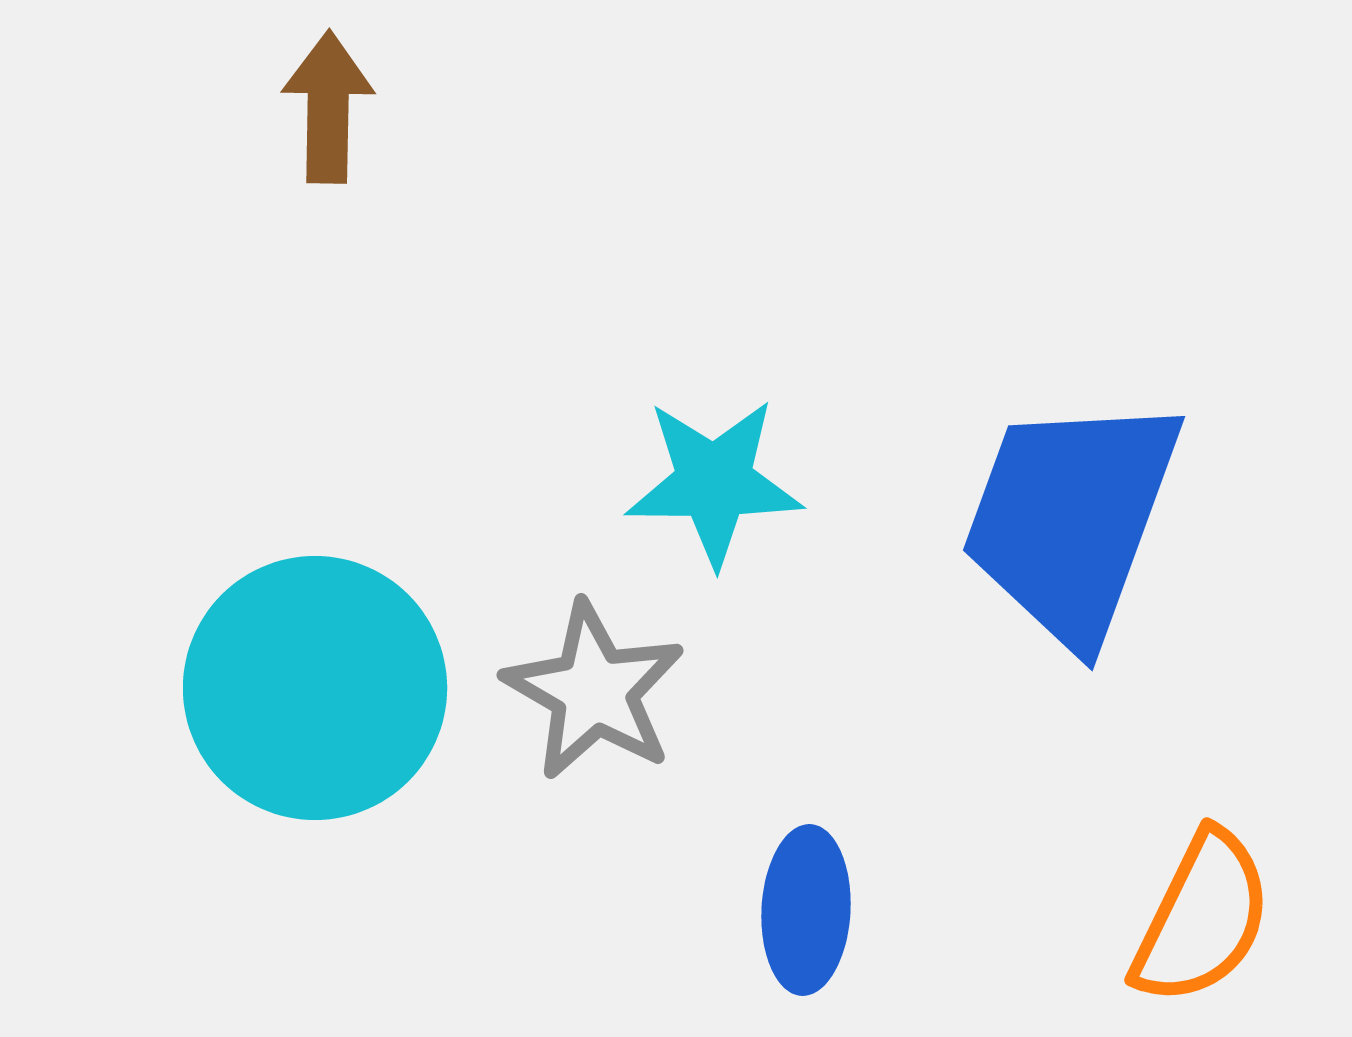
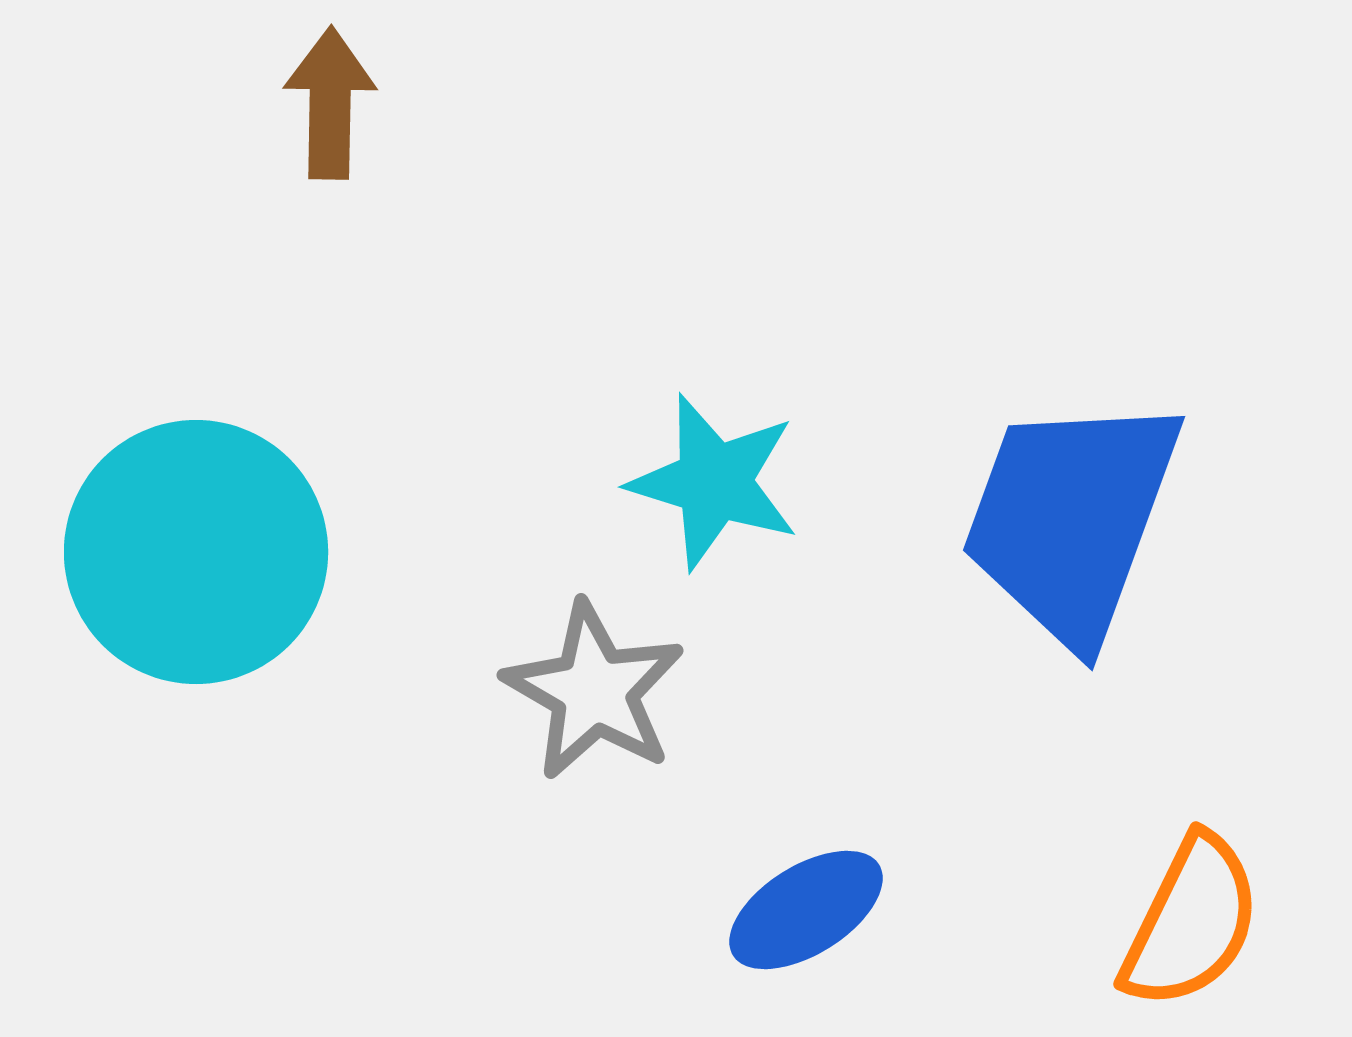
brown arrow: moved 2 px right, 4 px up
cyan star: rotated 17 degrees clockwise
cyan circle: moved 119 px left, 136 px up
blue ellipse: rotated 55 degrees clockwise
orange semicircle: moved 11 px left, 4 px down
